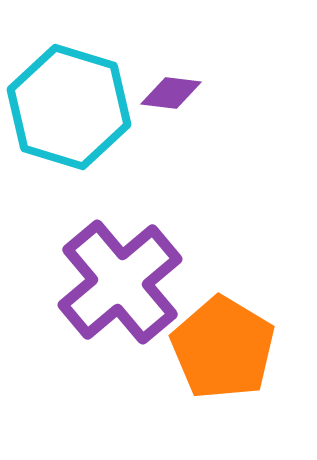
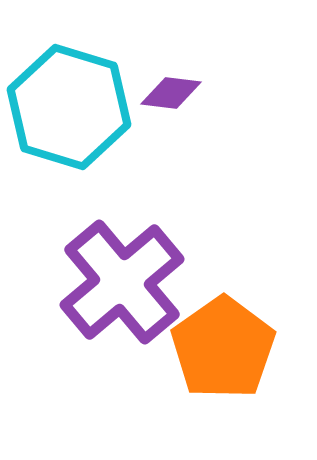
purple cross: moved 2 px right
orange pentagon: rotated 6 degrees clockwise
